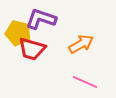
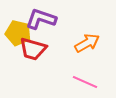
orange arrow: moved 6 px right, 1 px up
red trapezoid: moved 1 px right
